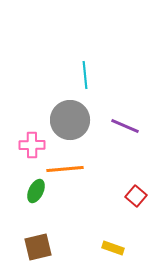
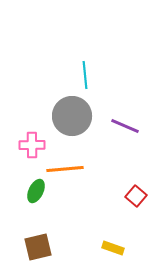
gray circle: moved 2 px right, 4 px up
